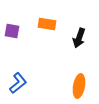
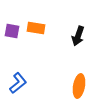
orange rectangle: moved 11 px left, 4 px down
black arrow: moved 1 px left, 2 px up
